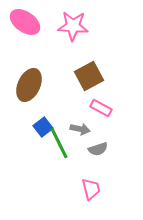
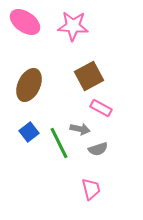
blue square: moved 14 px left, 5 px down
